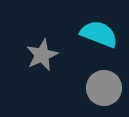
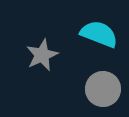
gray circle: moved 1 px left, 1 px down
